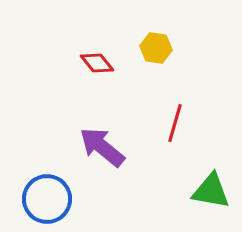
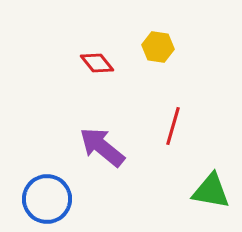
yellow hexagon: moved 2 px right, 1 px up
red line: moved 2 px left, 3 px down
